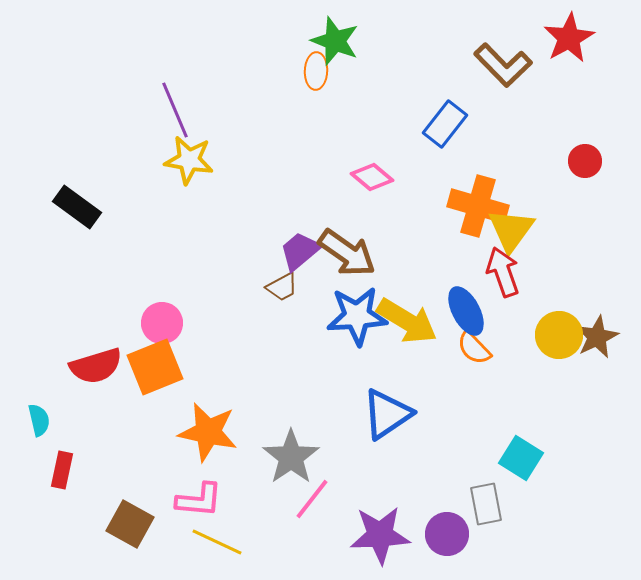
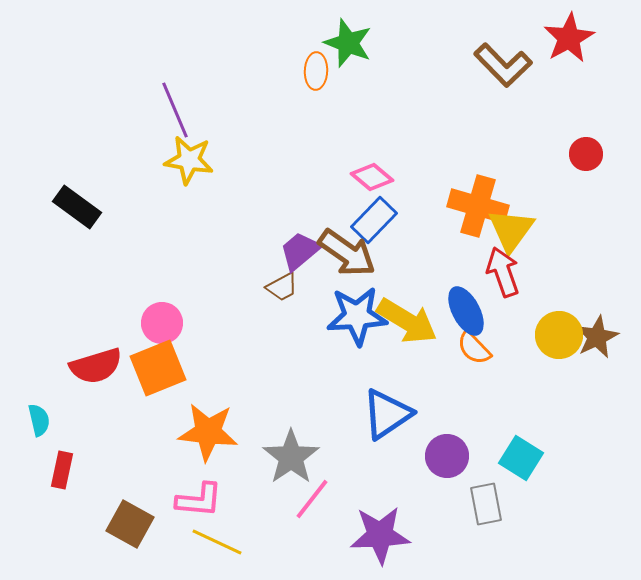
green star: moved 13 px right, 2 px down
blue rectangle: moved 71 px left, 96 px down; rotated 6 degrees clockwise
red circle: moved 1 px right, 7 px up
orange square: moved 3 px right, 1 px down
orange star: rotated 6 degrees counterclockwise
purple circle: moved 78 px up
